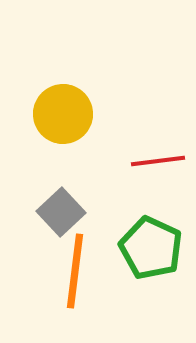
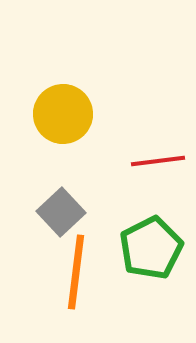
green pentagon: rotated 20 degrees clockwise
orange line: moved 1 px right, 1 px down
